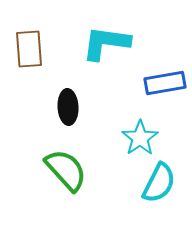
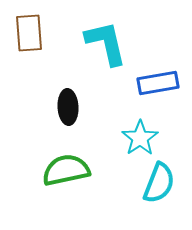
cyan L-shape: rotated 69 degrees clockwise
brown rectangle: moved 16 px up
blue rectangle: moved 7 px left
green semicircle: rotated 60 degrees counterclockwise
cyan semicircle: rotated 6 degrees counterclockwise
